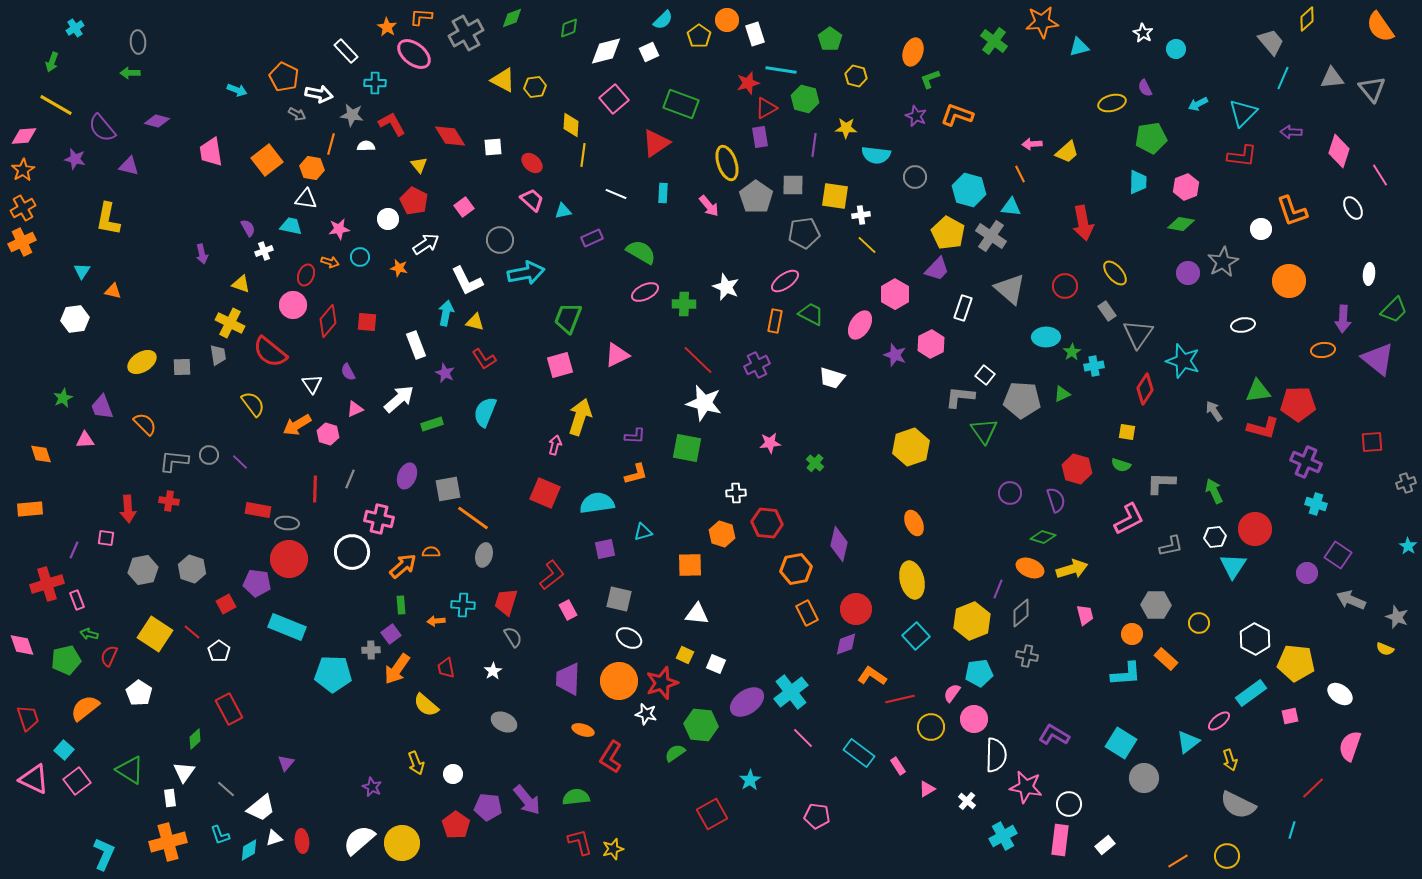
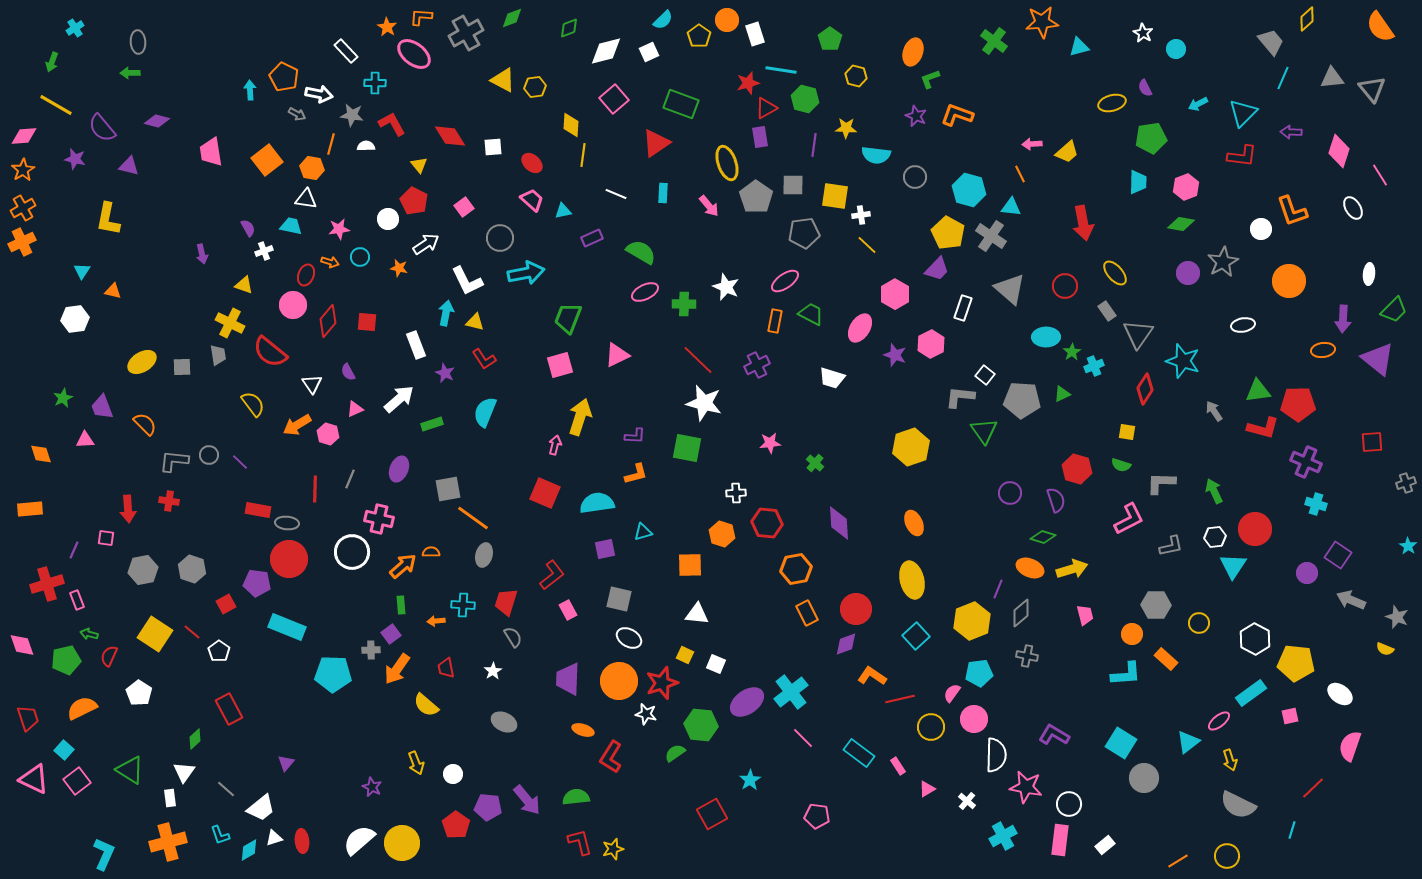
cyan arrow at (237, 90): moved 13 px right; rotated 114 degrees counterclockwise
gray circle at (500, 240): moved 2 px up
yellow triangle at (241, 284): moved 3 px right, 1 px down
pink ellipse at (860, 325): moved 3 px down
cyan cross at (1094, 366): rotated 12 degrees counterclockwise
purple ellipse at (407, 476): moved 8 px left, 7 px up
purple diamond at (839, 544): moved 21 px up; rotated 16 degrees counterclockwise
orange semicircle at (85, 708): moved 3 px left; rotated 12 degrees clockwise
